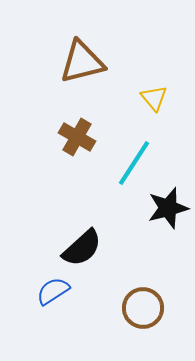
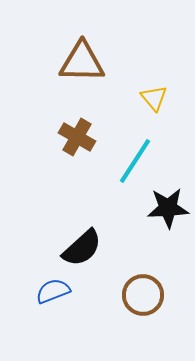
brown triangle: rotated 15 degrees clockwise
cyan line: moved 1 px right, 2 px up
black star: rotated 12 degrees clockwise
blue semicircle: rotated 12 degrees clockwise
brown circle: moved 13 px up
